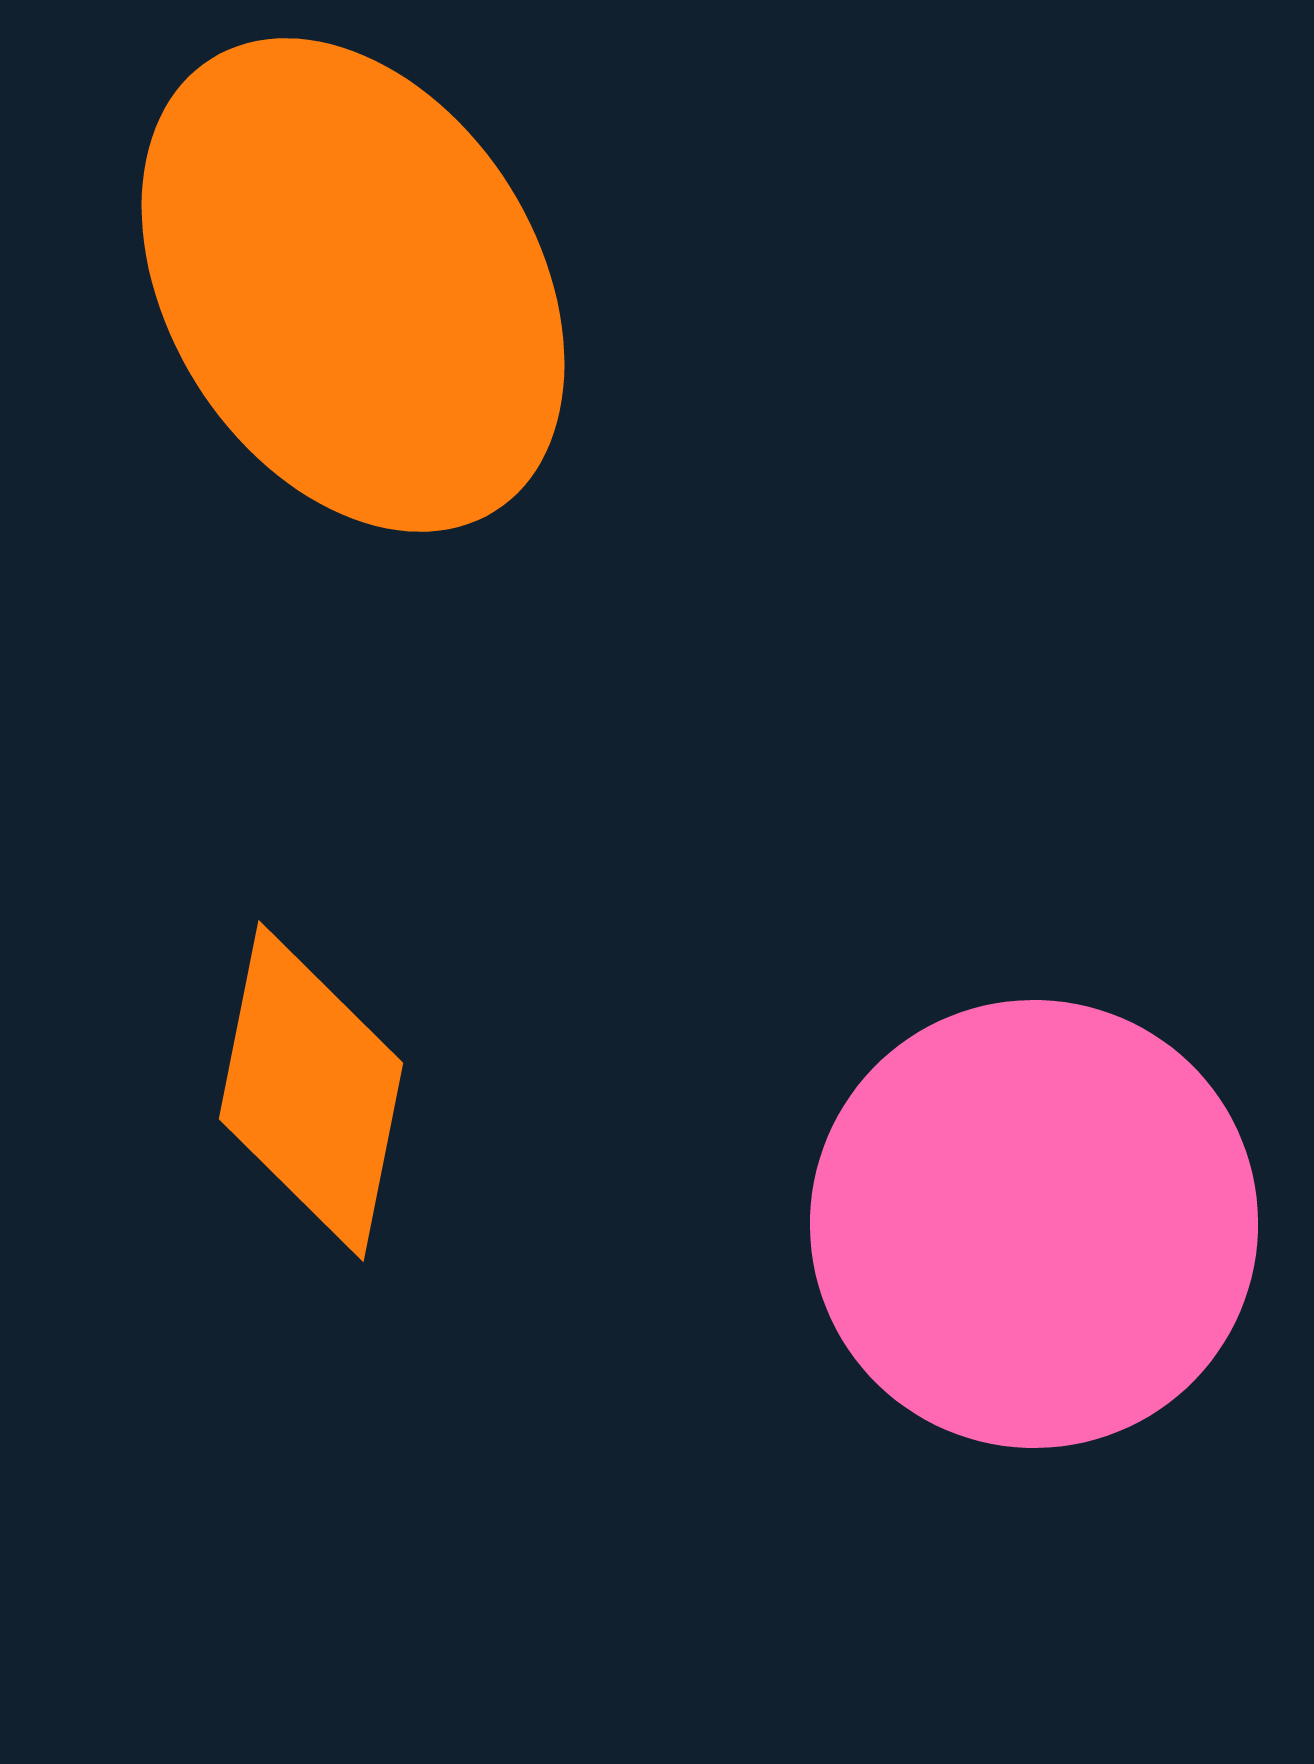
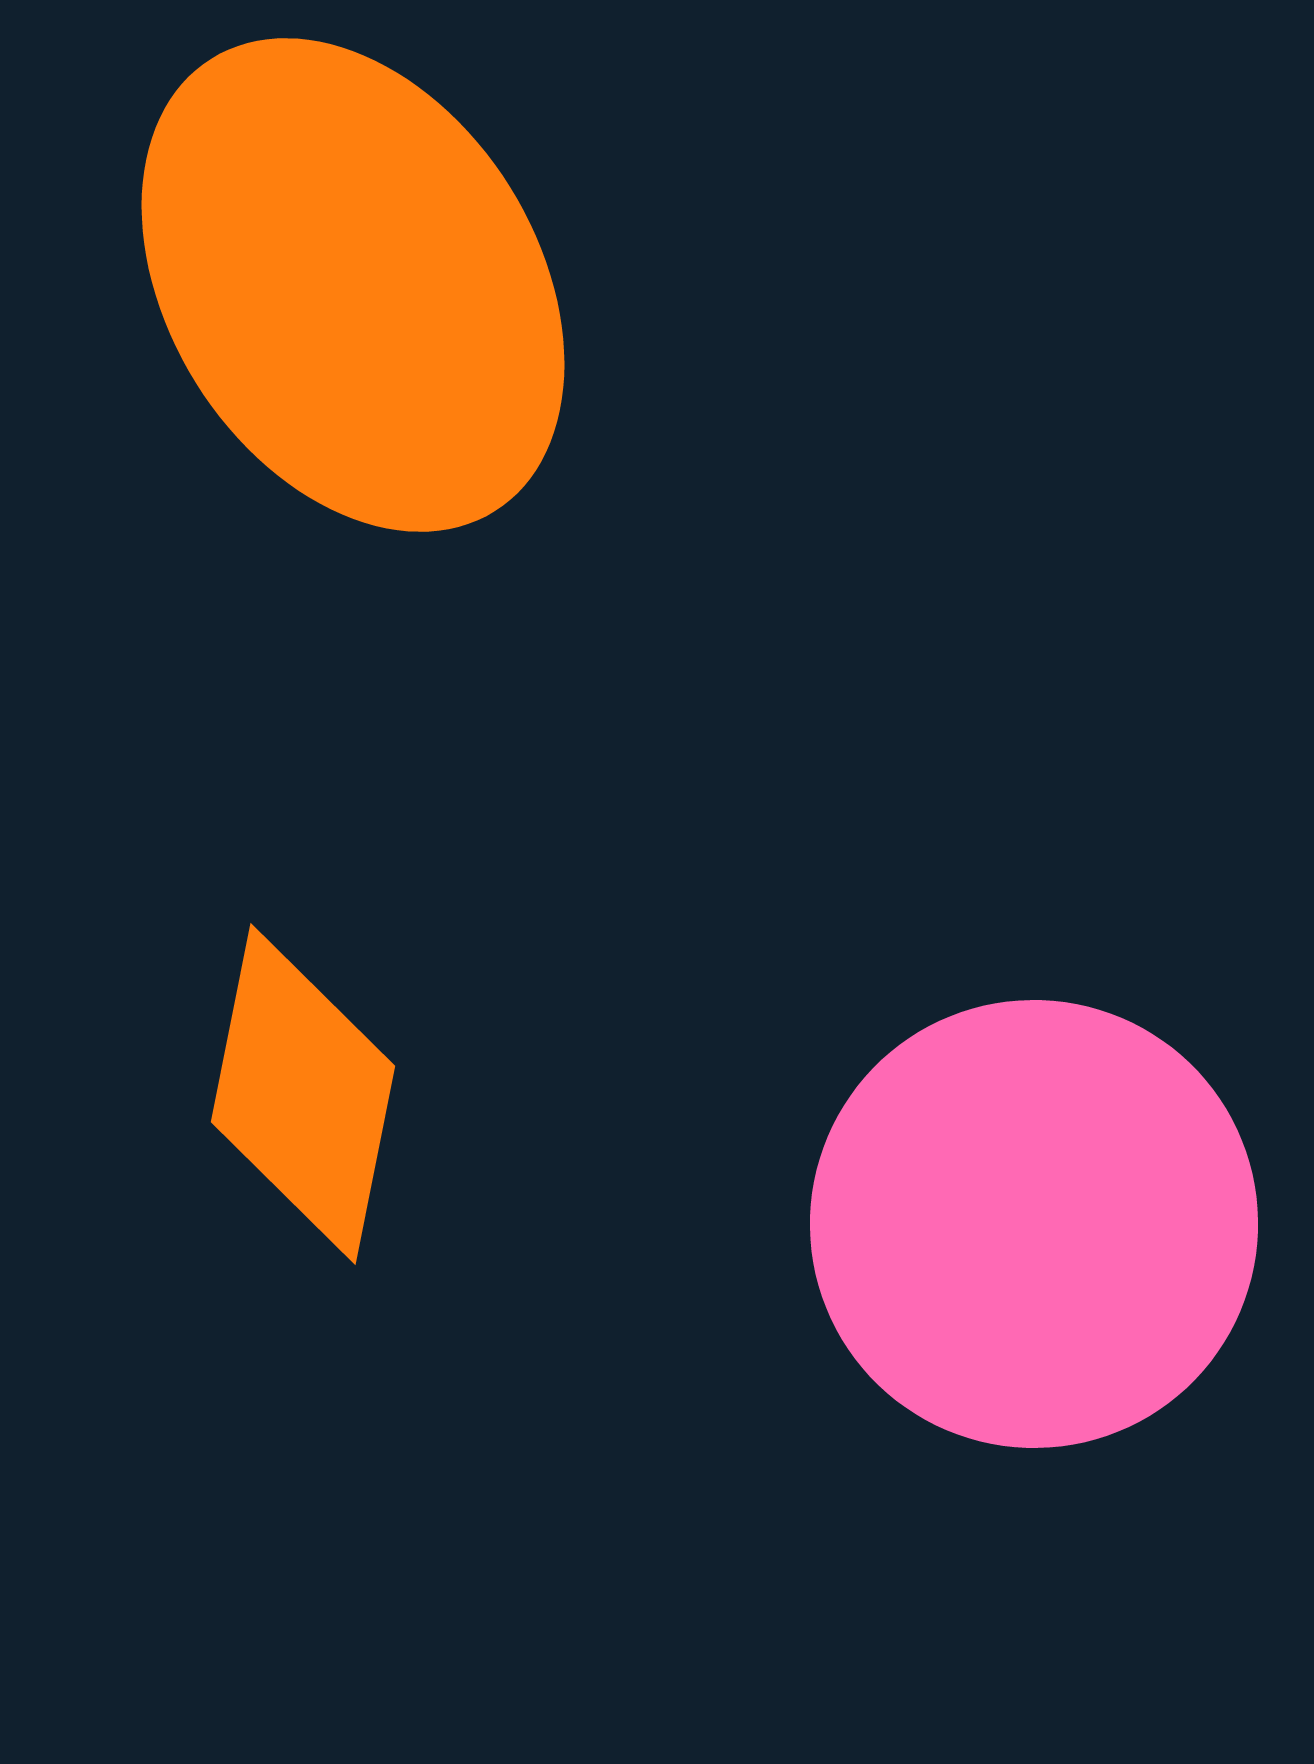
orange diamond: moved 8 px left, 3 px down
